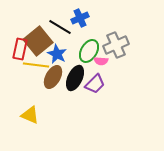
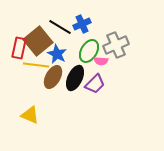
blue cross: moved 2 px right, 6 px down
red rectangle: moved 1 px left, 1 px up
